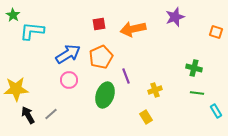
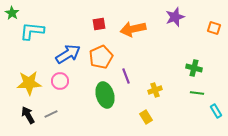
green star: moved 1 px left, 2 px up
orange square: moved 2 px left, 4 px up
pink circle: moved 9 px left, 1 px down
yellow star: moved 13 px right, 6 px up
green ellipse: rotated 35 degrees counterclockwise
gray line: rotated 16 degrees clockwise
